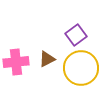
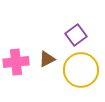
yellow circle: moved 2 px down
